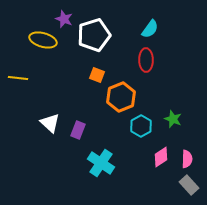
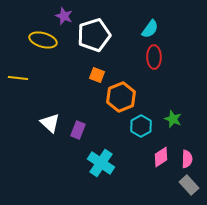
purple star: moved 3 px up
red ellipse: moved 8 px right, 3 px up
